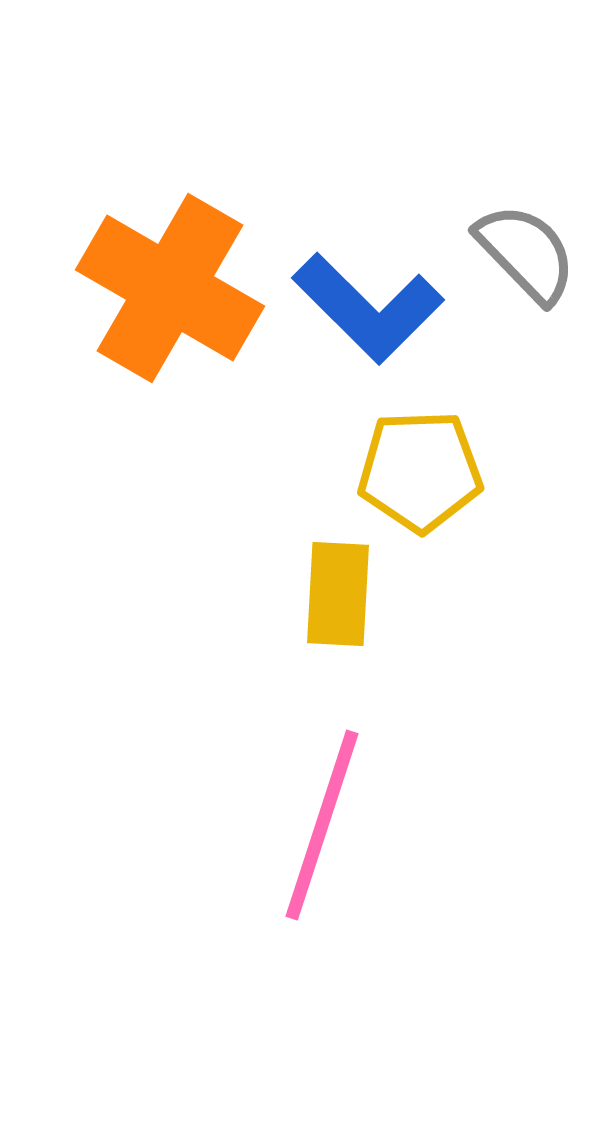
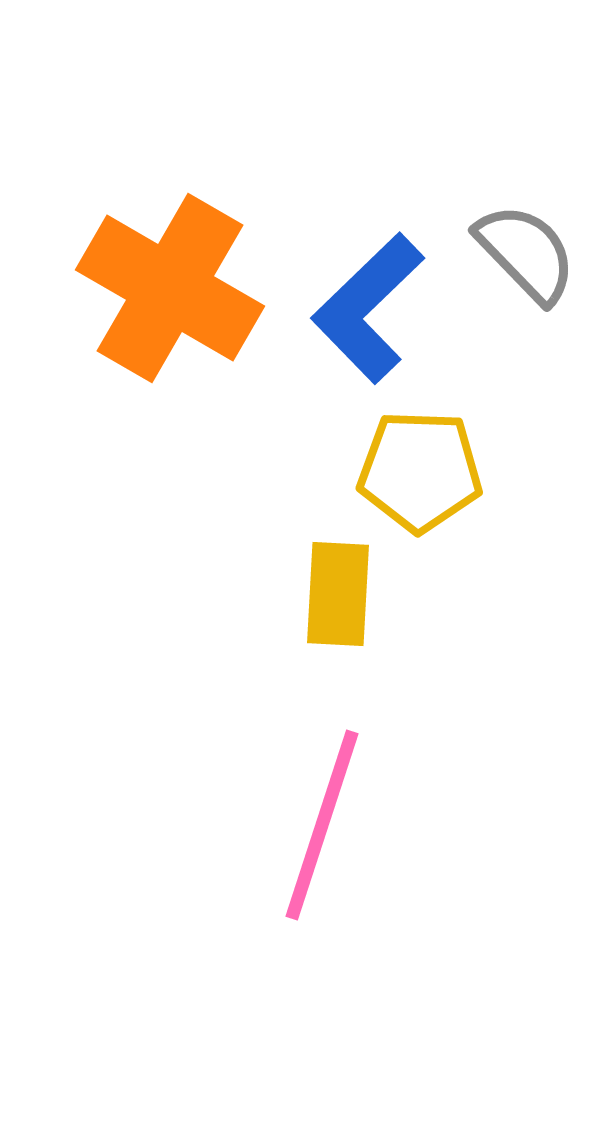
blue L-shape: rotated 91 degrees clockwise
yellow pentagon: rotated 4 degrees clockwise
